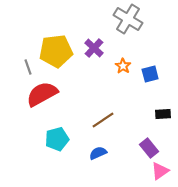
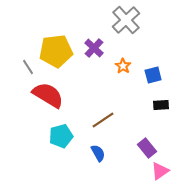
gray cross: moved 2 px left, 1 px down; rotated 16 degrees clockwise
gray line: rotated 14 degrees counterclockwise
blue square: moved 3 px right, 1 px down
red semicircle: moved 6 px right, 1 px down; rotated 60 degrees clockwise
black rectangle: moved 2 px left, 9 px up
cyan pentagon: moved 4 px right, 3 px up
purple rectangle: moved 2 px left
blue semicircle: rotated 84 degrees clockwise
